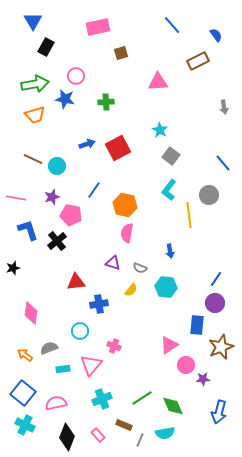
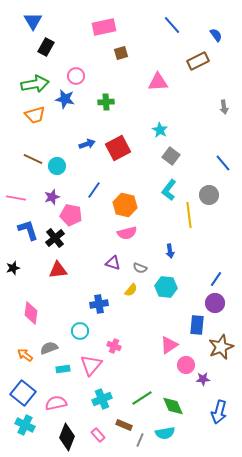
pink rectangle at (98, 27): moved 6 px right
pink semicircle at (127, 233): rotated 114 degrees counterclockwise
black cross at (57, 241): moved 2 px left, 3 px up
red triangle at (76, 282): moved 18 px left, 12 px up
